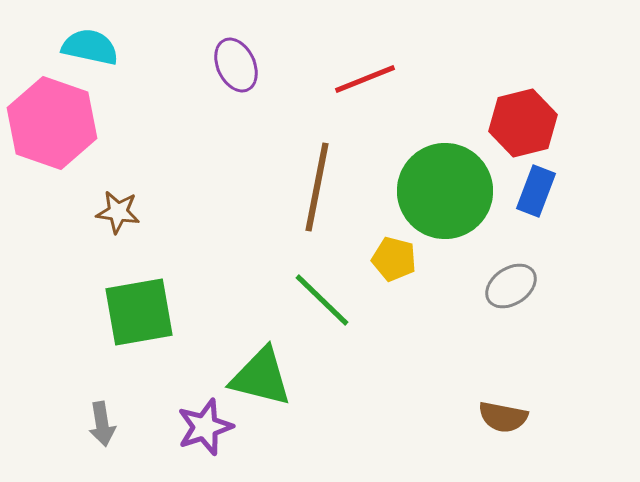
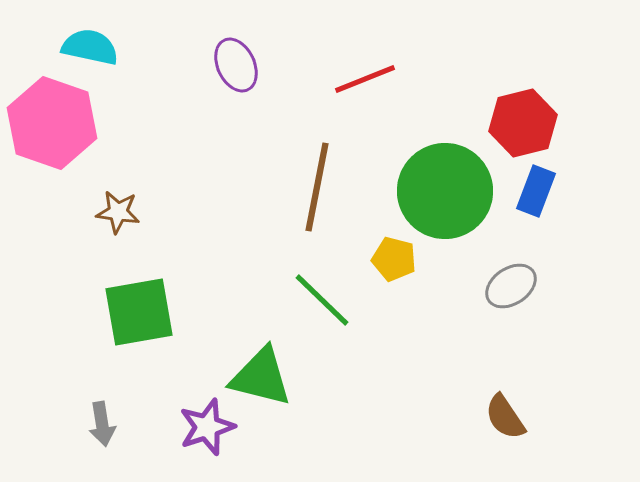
brown semicircle: moved 2 px right; rotated 45 degrees clockwise
purple star: moved 2 px right
